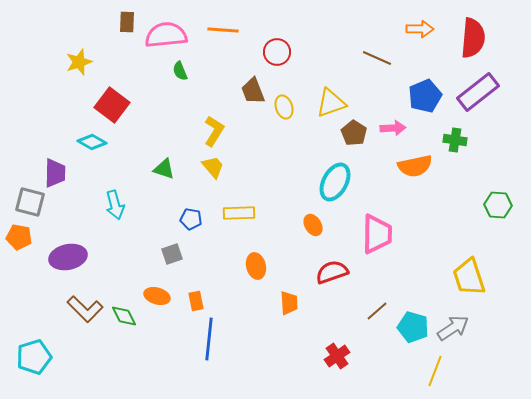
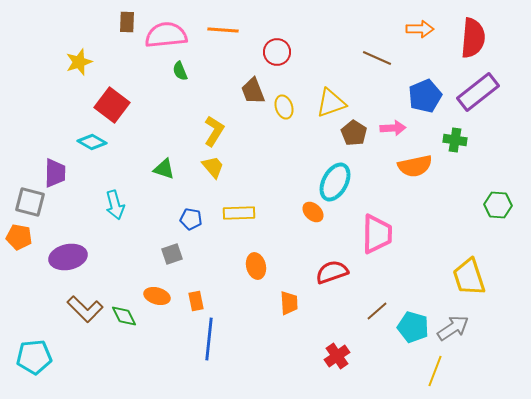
orange ellipse at (313, 225): moved 13 px up; rotated 15 degrees counterclockwise
cyan pentagon at (34, 357): rotated 12 degrees clockwise
